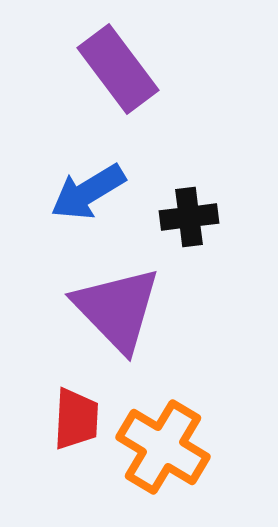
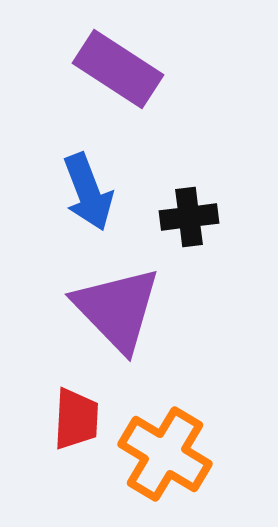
purple rectangle: rotated 20 degrees counterclockwise
blue arrow: rotated 80 degrees counterclockwise
orange cross: moved 2 px right, 7 px down
